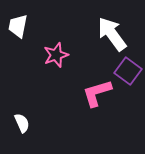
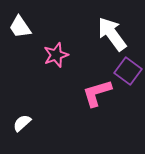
white trapezoid: moved 2 px right, 1 px down; rotated 45 degrees counterclockwise
white semicircle: rotated 108 degrees counterclockwise
